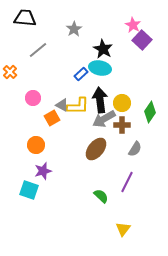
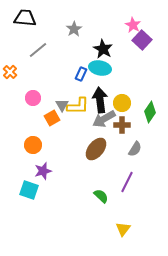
blue rectangle: rotated 24 degrees counterclockwise
gray triangle: rotated 32 degrees clockwise
orange circle: moved 3 px left
